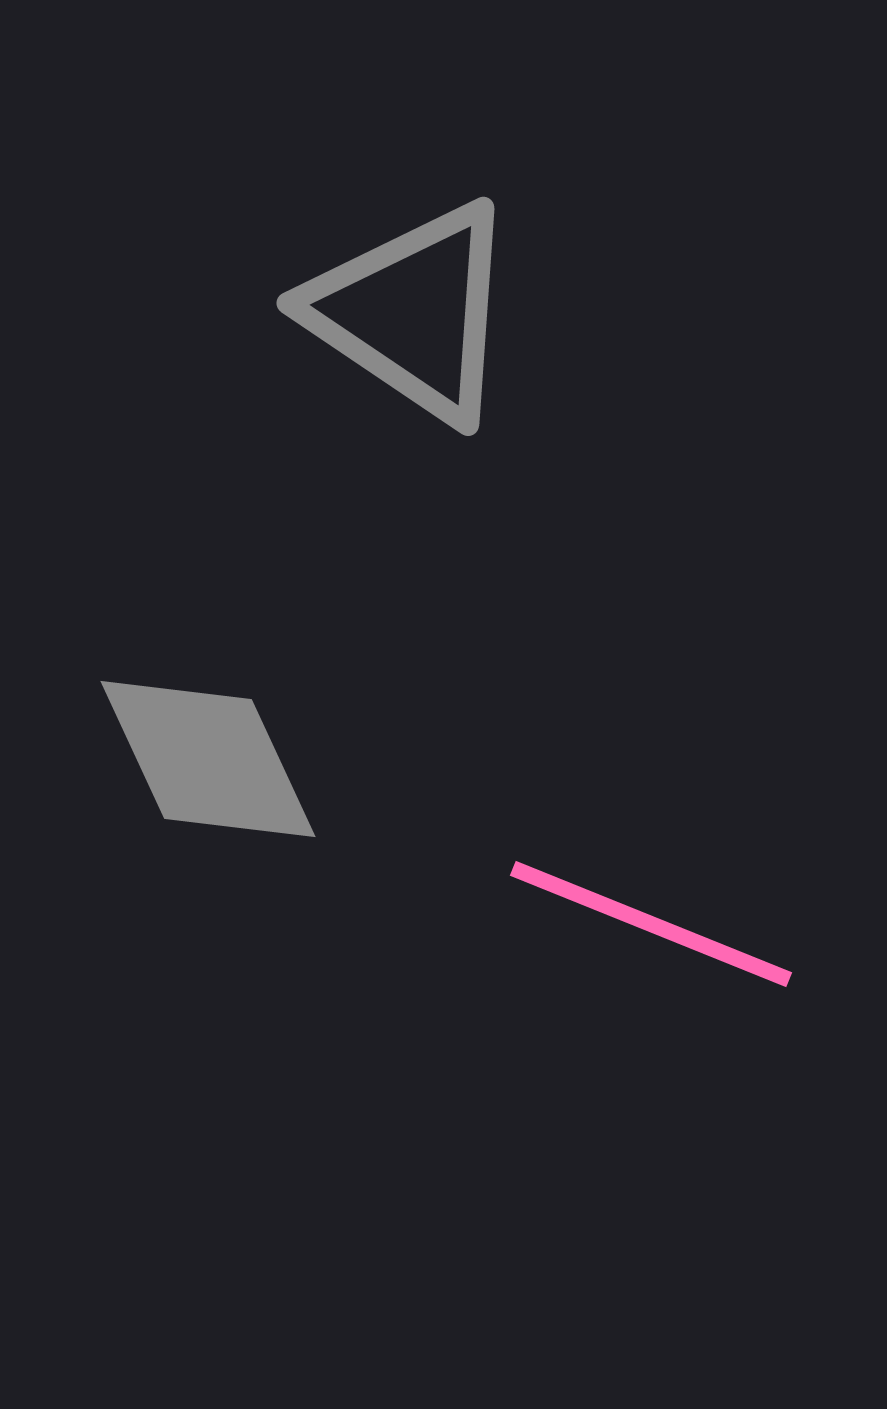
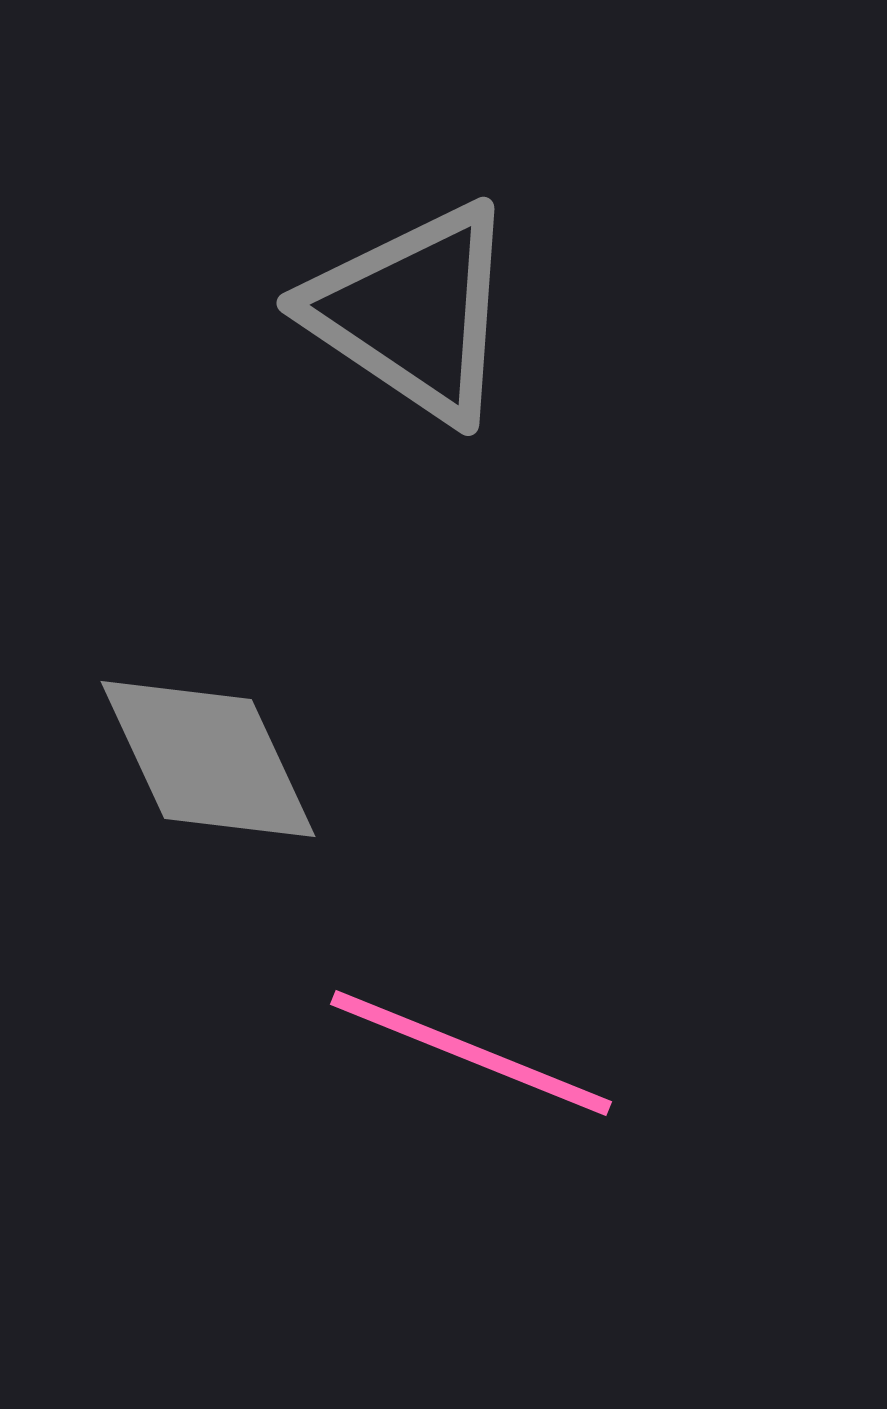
pink line: moved 180 px left, 129 px down
